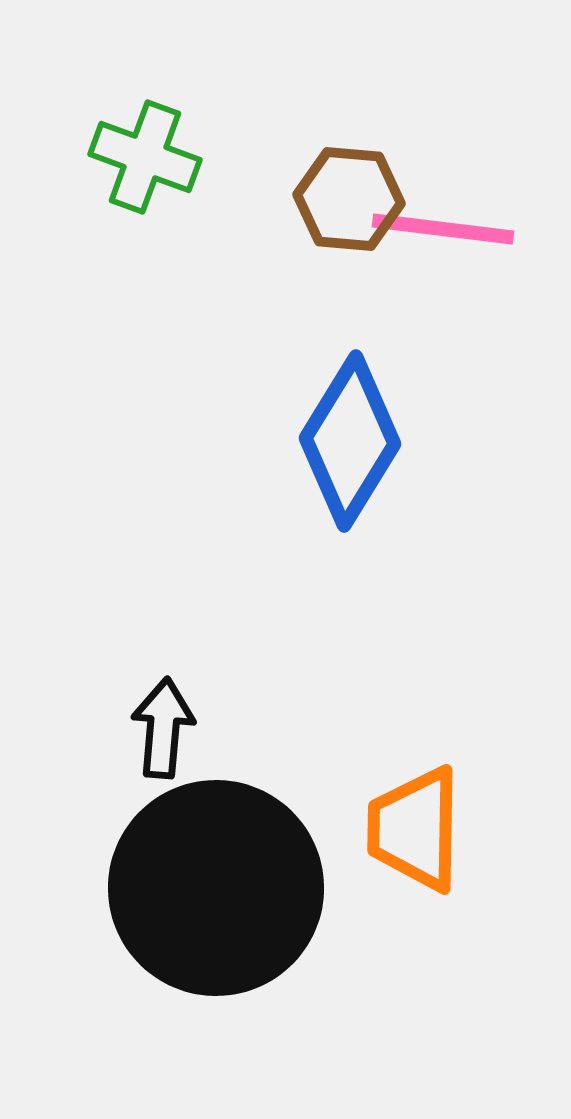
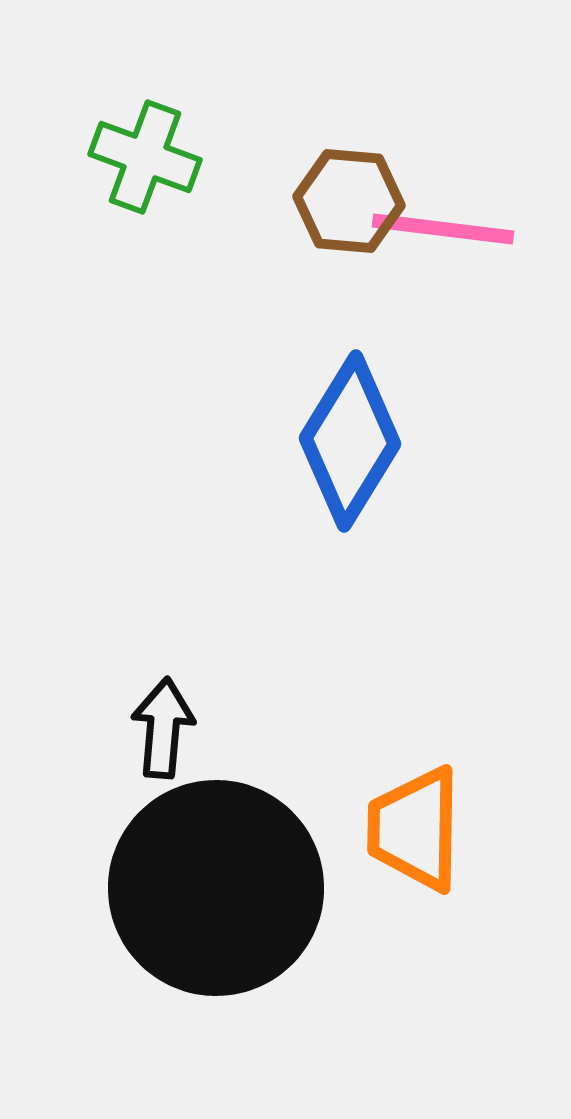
brown hexagon: moved 2 px down
